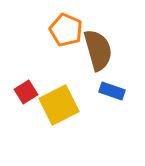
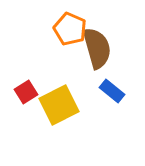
orange pentagon: moved 4 px right, 1 px up
brown semicircle: moved 1 px left, 2 px up
blue rectangle: rotated 20 degrees clockwise
